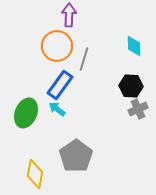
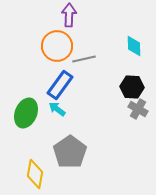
gray line: rotated 60 degrees clockwise
black hexagon: moved 1 px right, 1 px down
gray cross: rotated 36 degrees counterclockwise
gray pentagon: moved 6 px left, 4 px up
